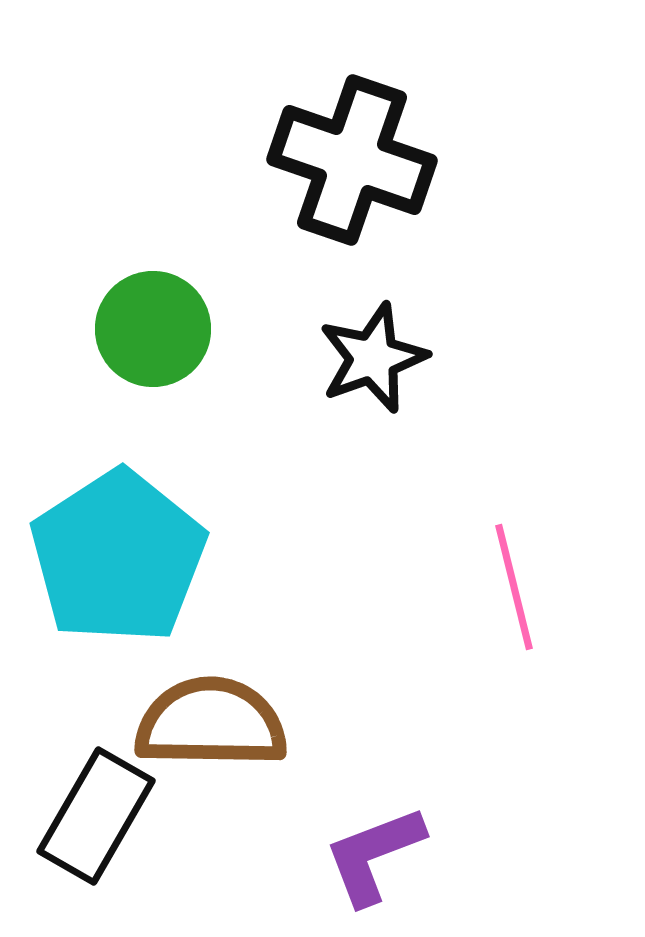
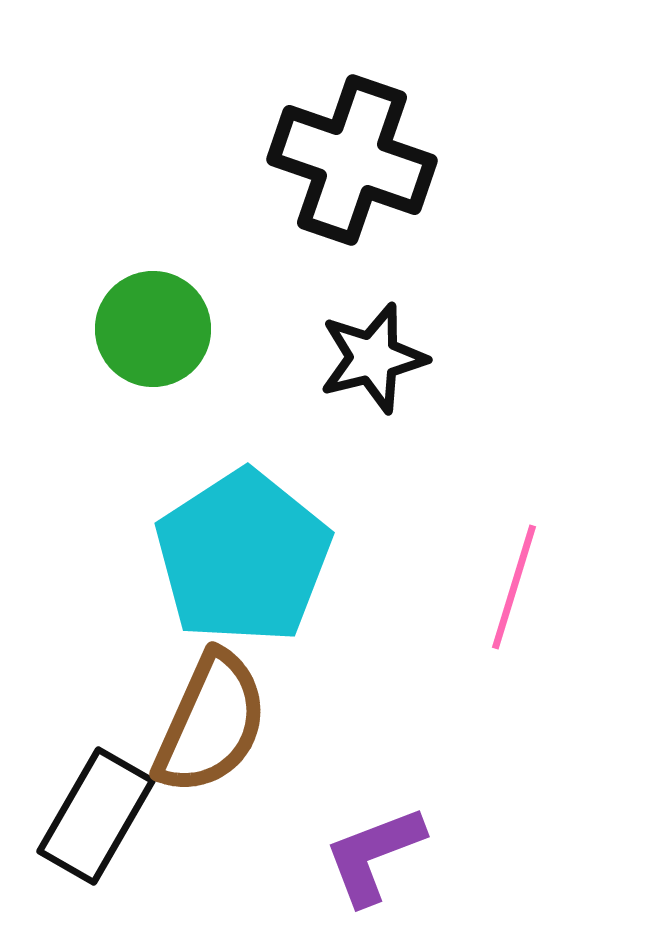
black star: rotated 6 degrees clockwise
cyan pentagon: moved 125 px right
pink line: rotated 31 degrees clockwise
brown semicircle: rotated 113 degrees clockwise
